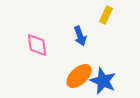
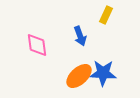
blue star: moved 8 px up; rotated 20 degrees counterclockwise
